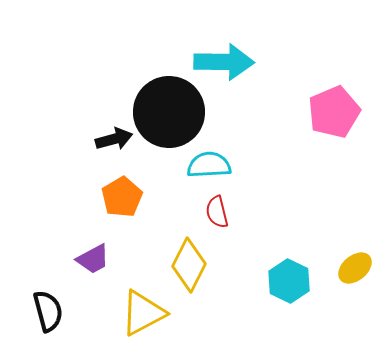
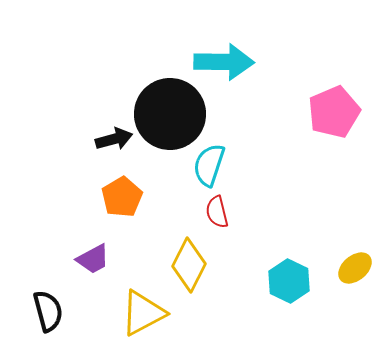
black circle: moved 1 px right, 2 px down
cyan semicircle: rotated 69 degrees counterclockwise
